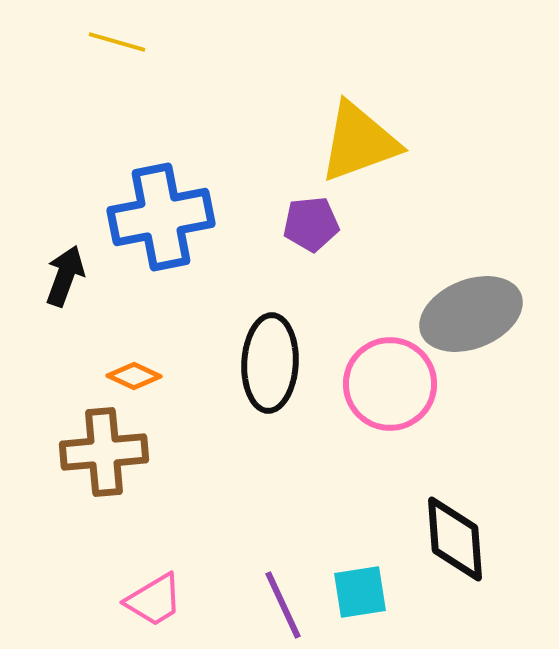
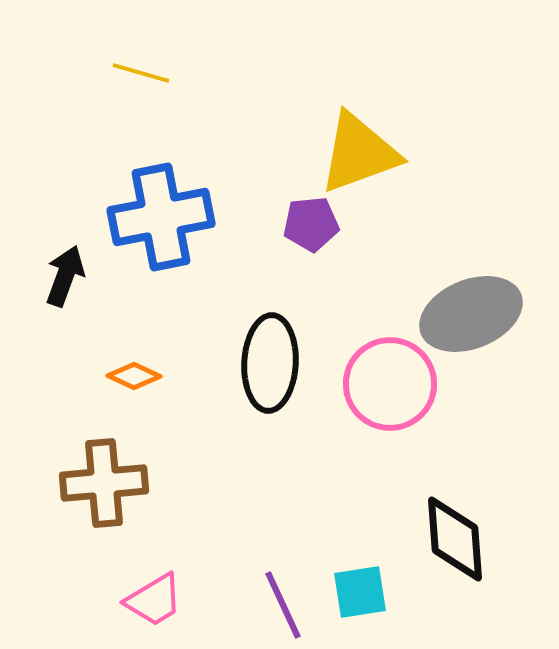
yellow line: moved 24 px right, 31 px down
yellow triangle: moved 11 px down
brown cross: moved 31 px down
